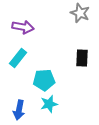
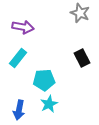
black rectangle: rotated 30 degrees counterclockwise
cyan star: rotated 12 degrees counterclockwise
